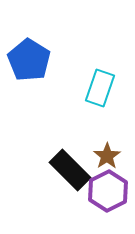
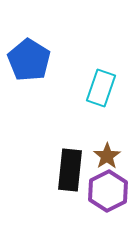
cyan rectangle: moved 1 px right
black rectangle: rotated 51 degrees clockwise
